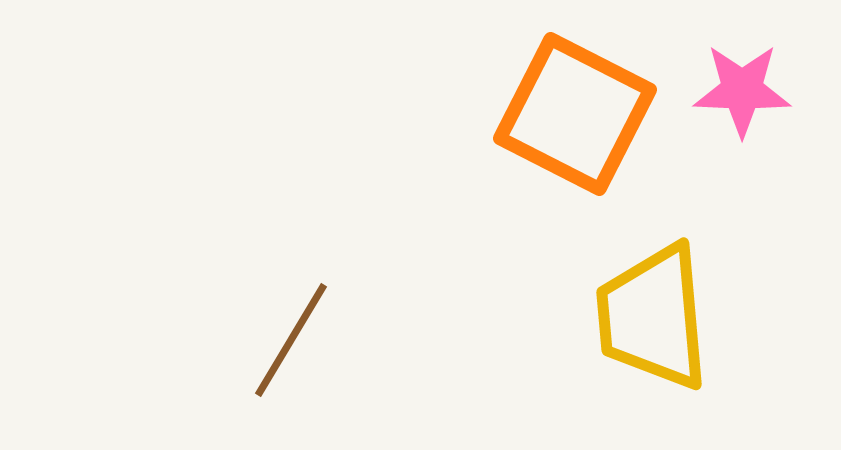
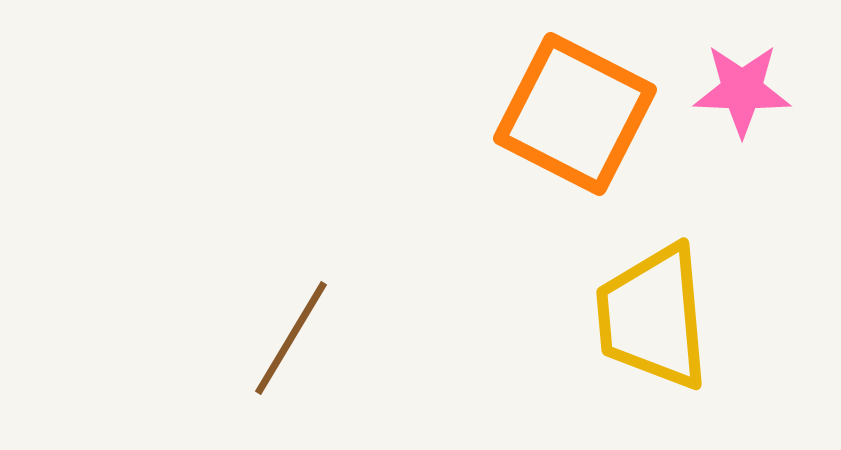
brown line: moved 2 px up
